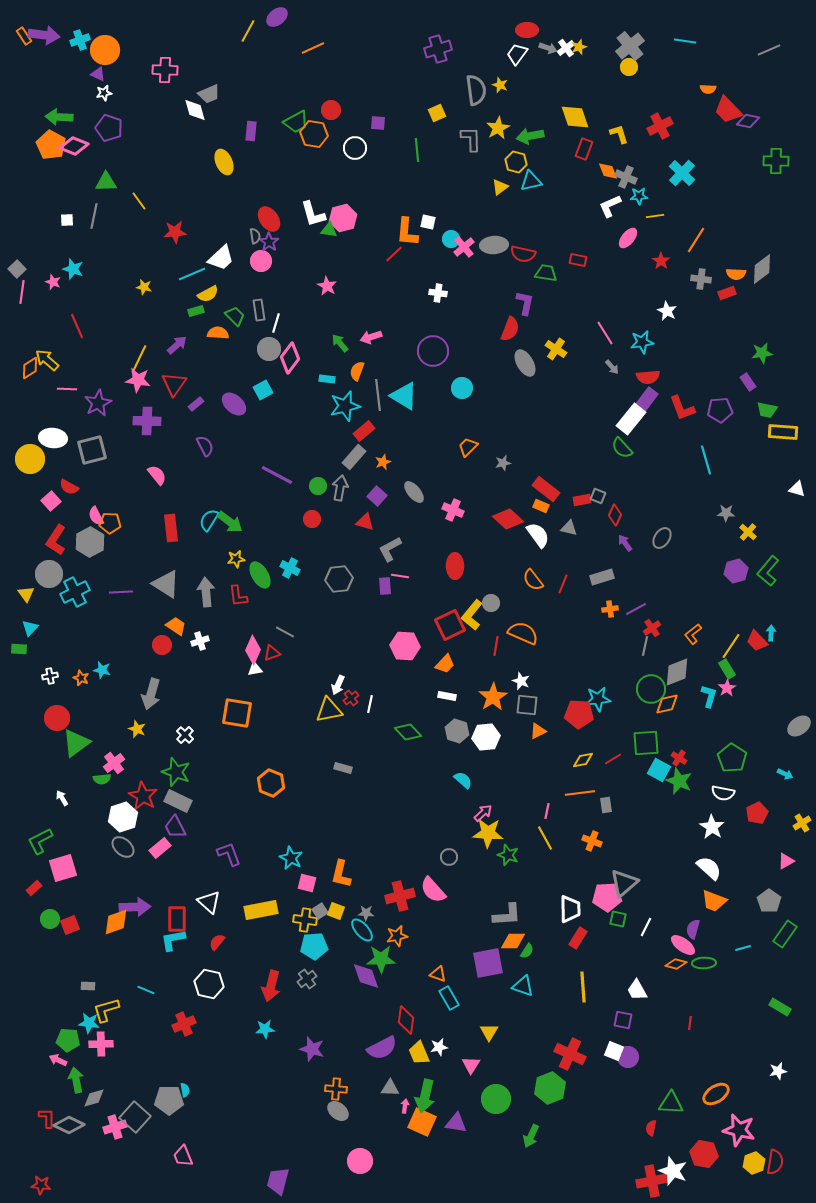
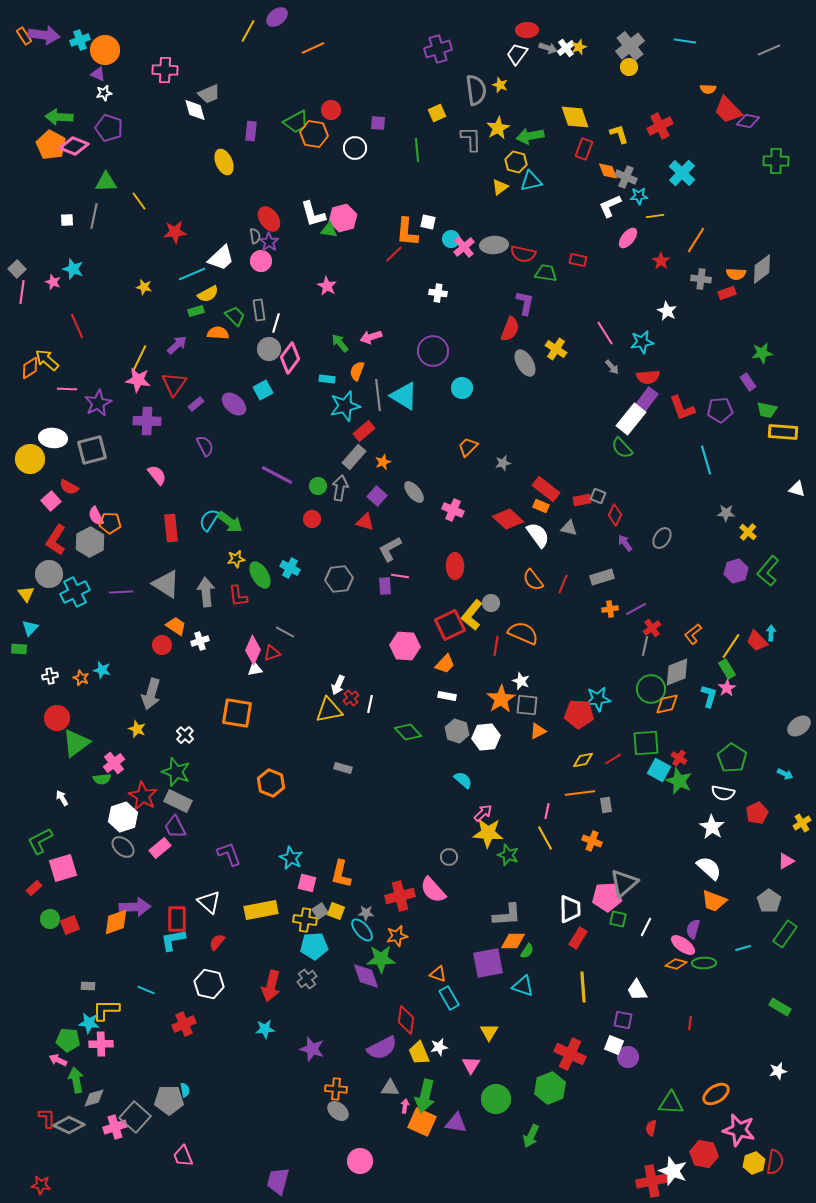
orange star at (493, 697): moved 8 px right, 2 px down
yellow L-shape at (106, 1010): rotated 16 degrees clockwise
white square at (614, 1051): moved 6 px up
